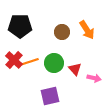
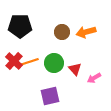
orange arrow: moved 1 px left, 2 px down; rotated 108 degrees clockwise
red cross: moved 1 px down
pink arrow: rotated 136 degrees clockwise
